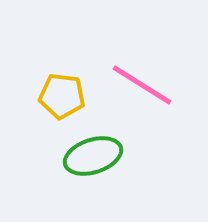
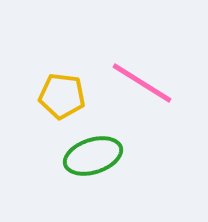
pink line: moved 2 px up
